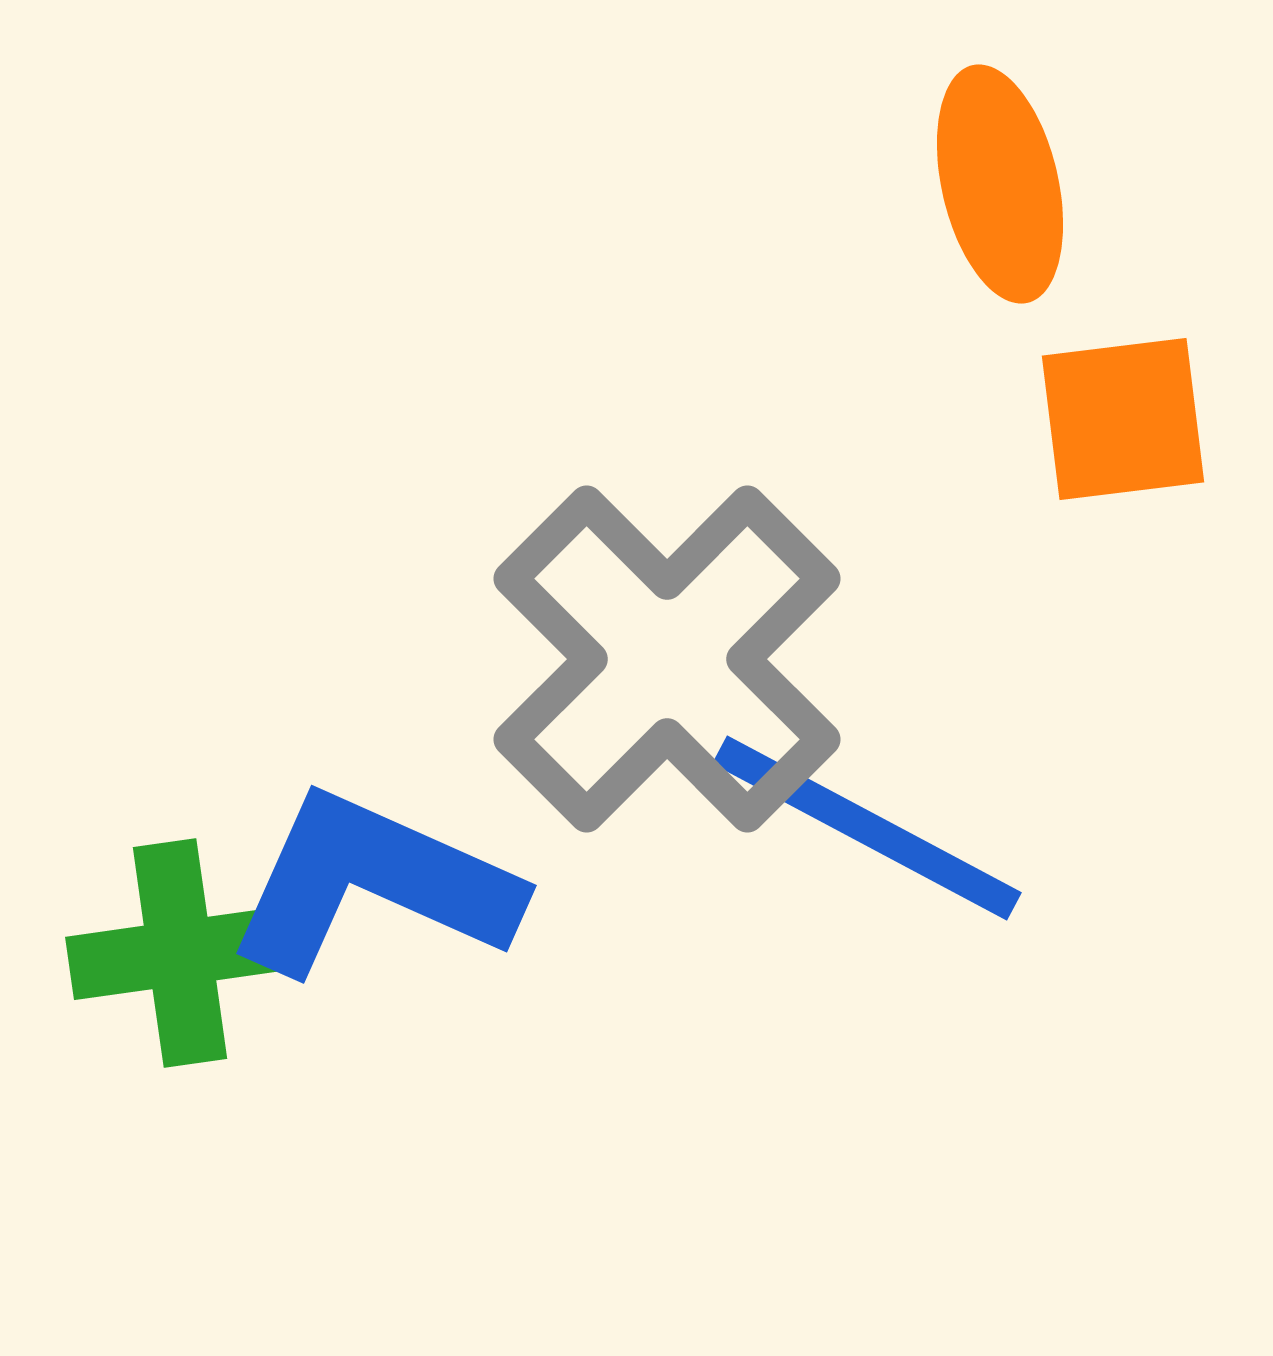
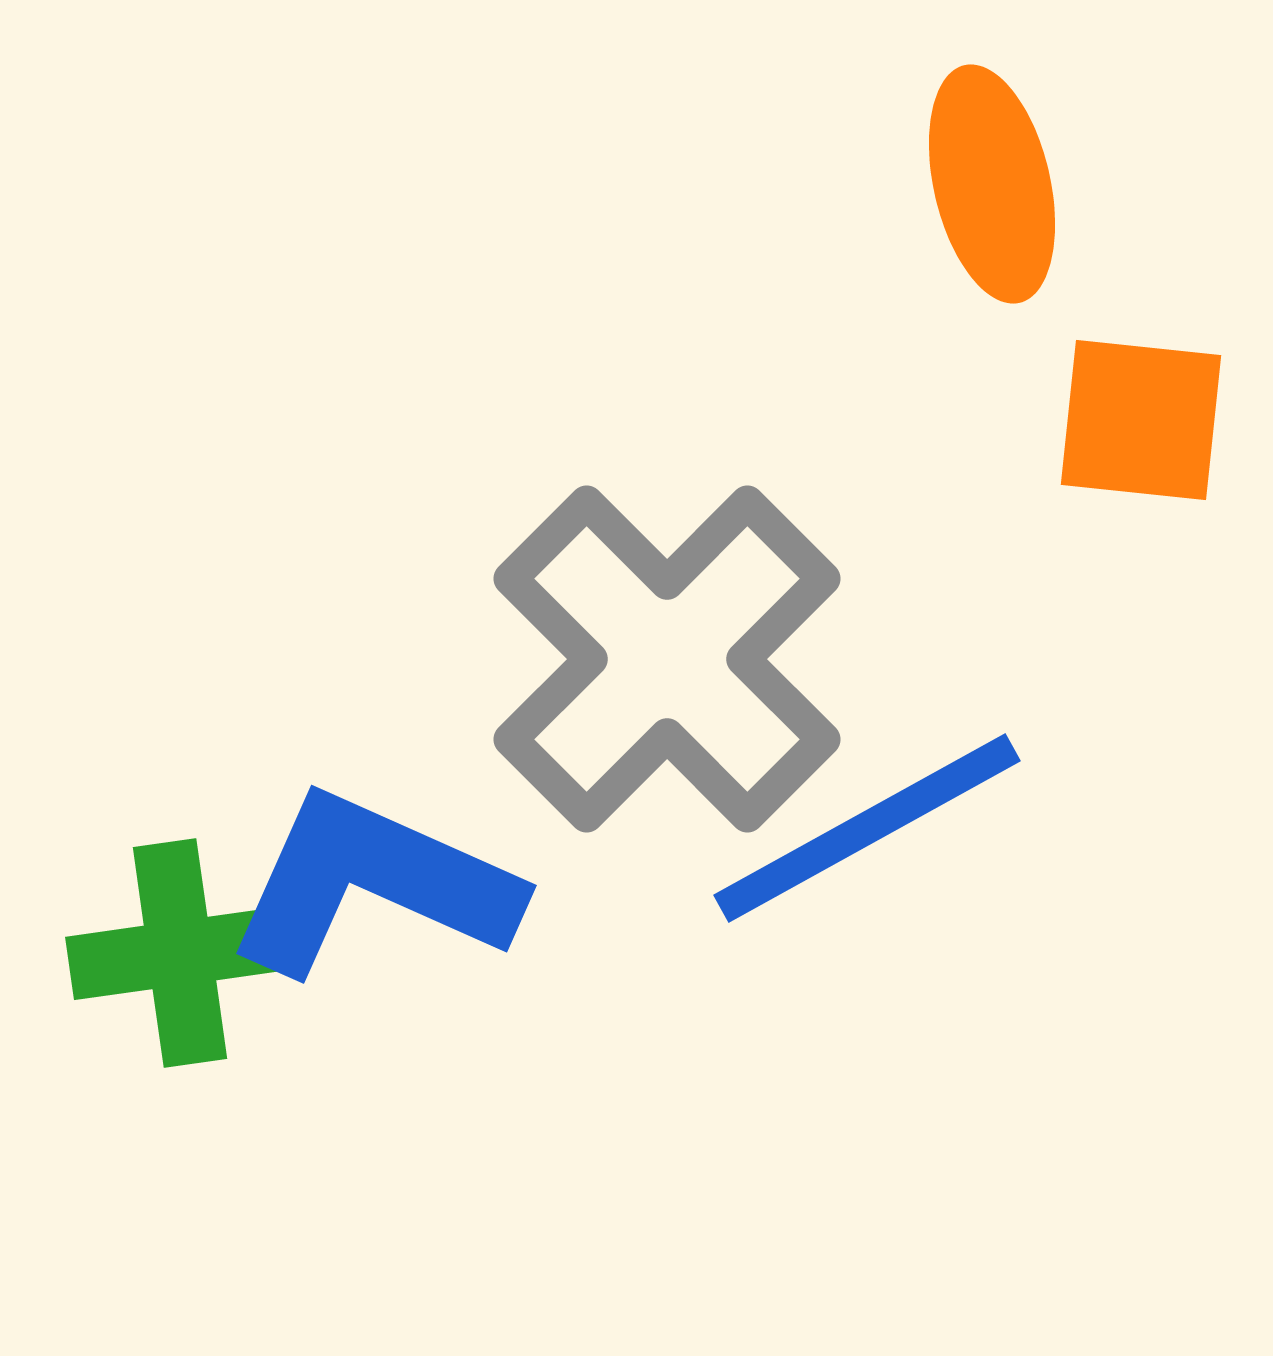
orange ellipse: moved 8 px left
orange square: moved 18 px right, 1 px down; rotated 13 degrees clockwise
blue line: rotated 57 degrees counterclockwise
